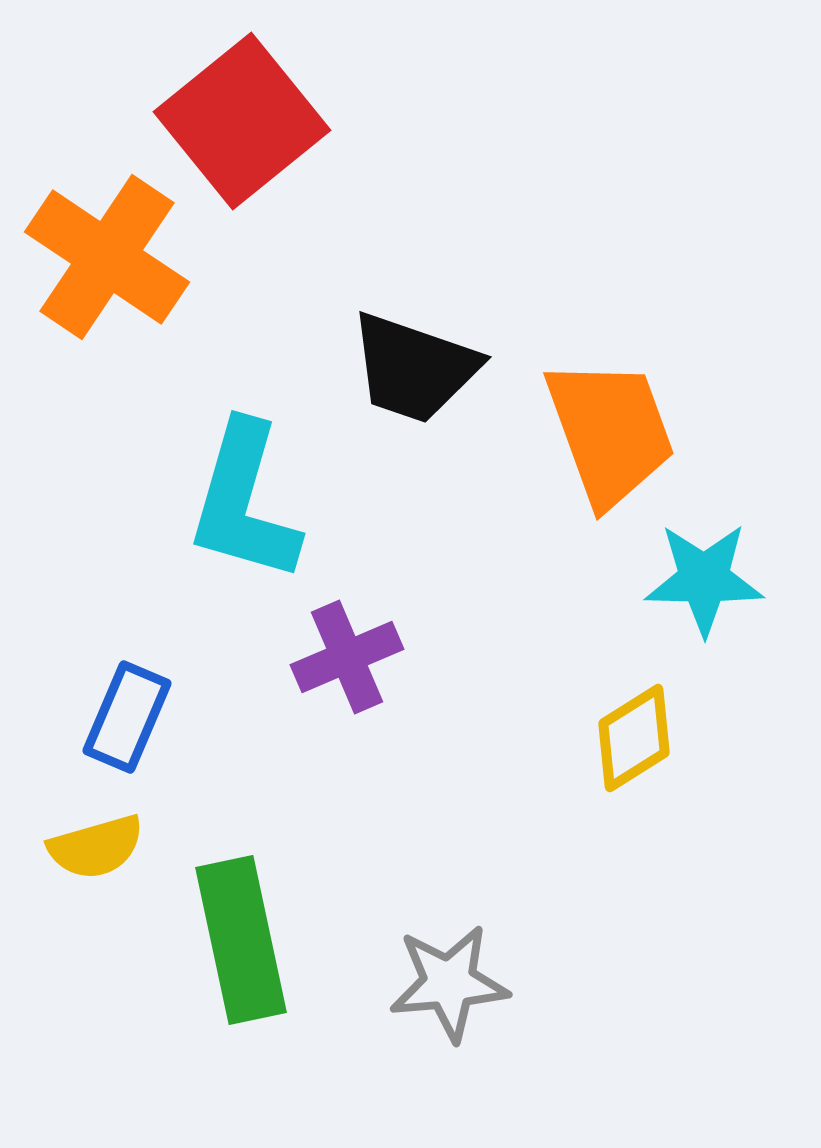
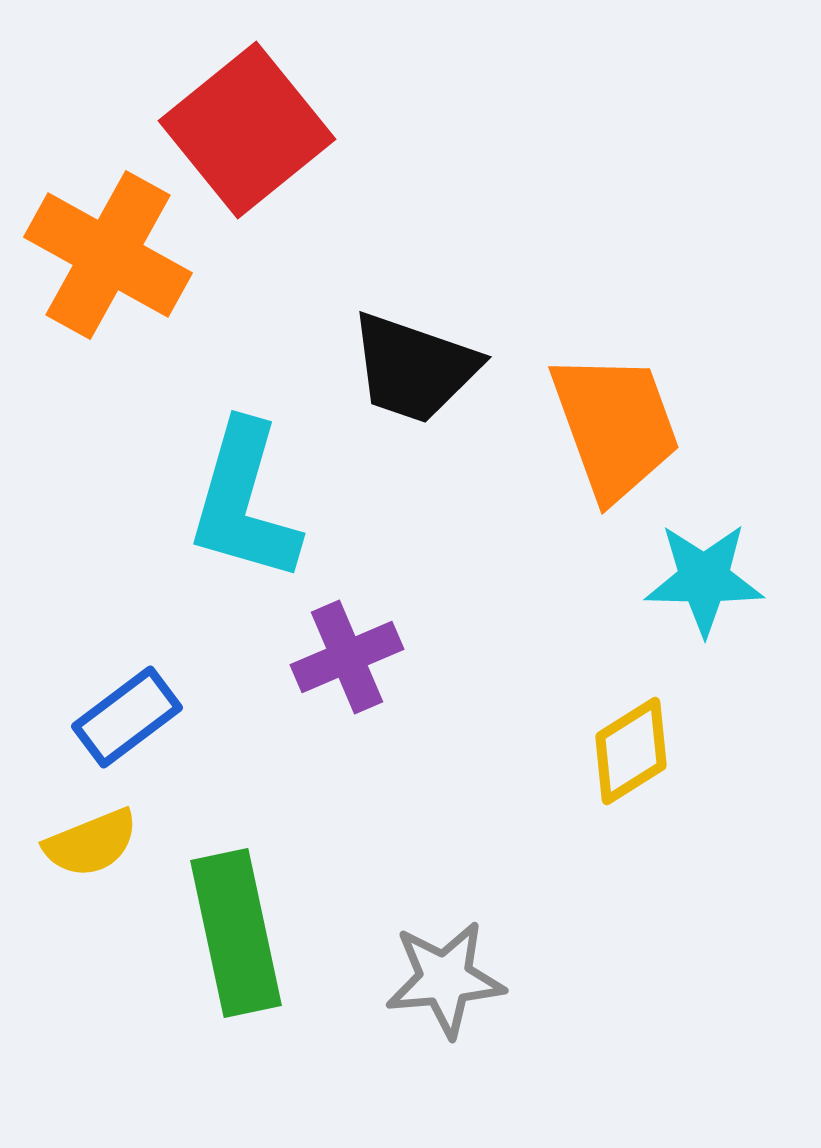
red square: moved 5 px right, 9 px down
orange cross: moved 1 px right, 2 px up; rotated 5 degrees counterclockwise
orange trapezoid: moved 5 px right, 6 px up
blue rectangle: rotated 30 degrees clockwise
yellow diamond: moved 3 px left, 13 px down
yellow semicircle: moved 5 px left, 4 px up; rotated 6 degrees counterclockwise
green rectangle: moved 5 px left, 7 px up
gray star: moved 4 px left, 4 px up
